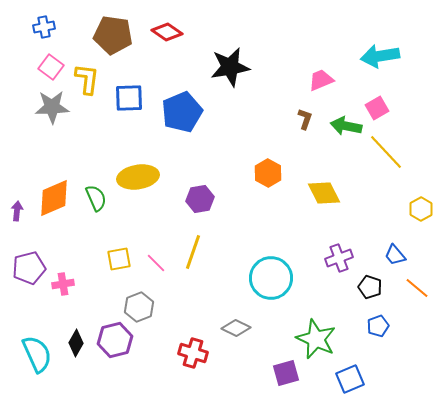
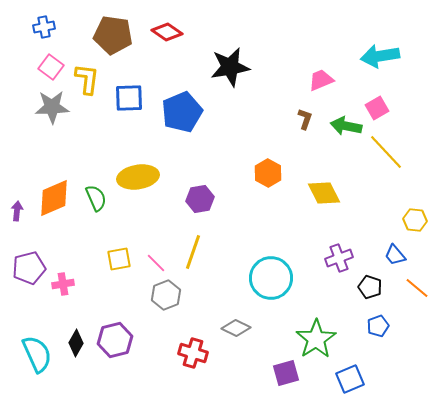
yellow hexagon at (421, 209): moved 6 px left, 11 px down; rotated 25 degrees counterclockwise
gray hexagon at (139, 307): moved 27 px right, 12 px up
green star at (316, 339): rotated 15 degrees clockwise
